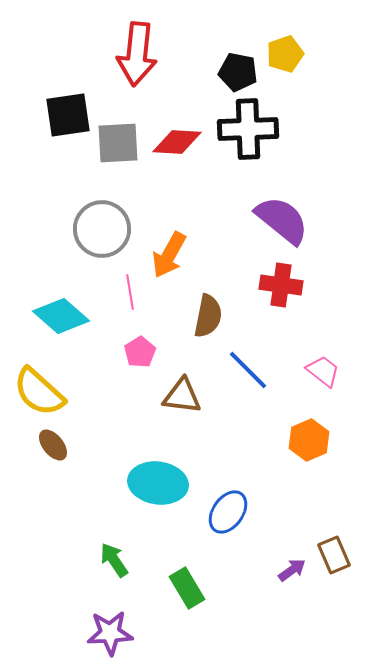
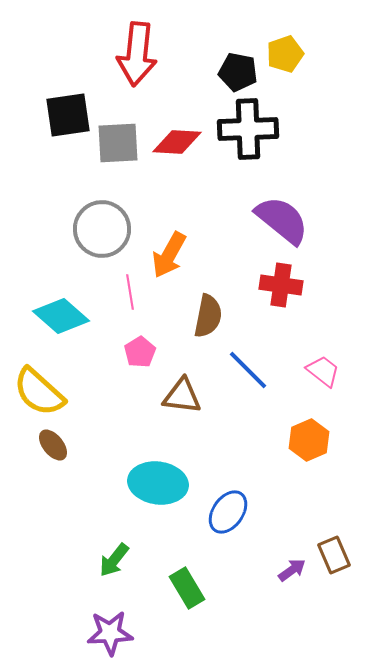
green arrow: rotated 108 degrees counterclockwise
